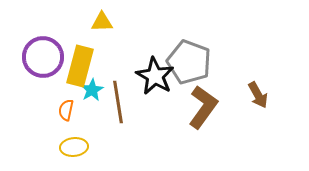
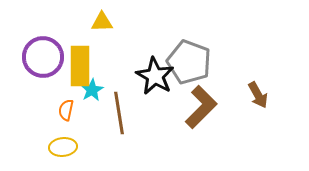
yellow rectangle: rotated 15 degrees counterclockwise
brown line: moved 1 px right, 11 px down
brown L-shape: moved 2 px left; rotated 9 degrees clockwise
yellow ellipse: moved 11 px left
